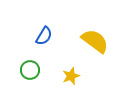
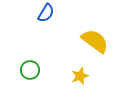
blue semicircle: moved 2 px right, 23 px up
yellow star: moved 9 px right
